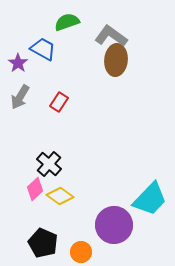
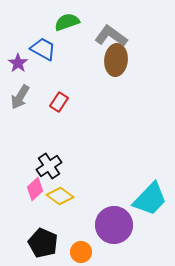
black cross: moved 2 px down; rotated 15 degrees clockwise
